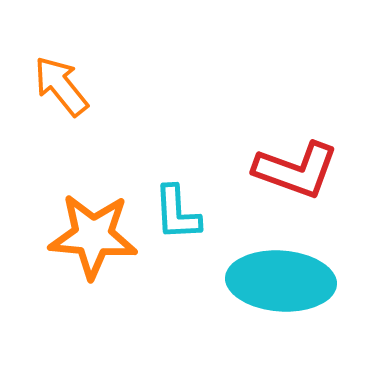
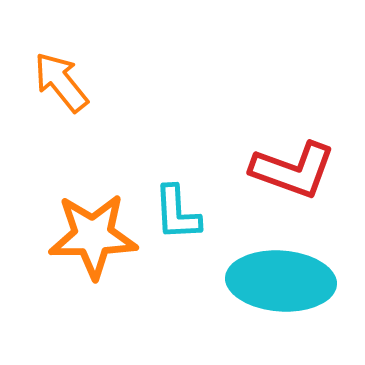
orange arrow: moved 4 px up
red L-shape: moved 3 px left
orange star: rotated 6 degrees counterclockwise
